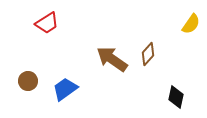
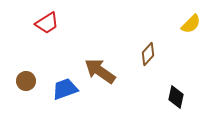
yellow semicircle: rotated 10 degrees clockwise
brown arrow: moved 12 px left, 12 px down
brown circle: moved 2 px left
blue trapezoid: rotated 16 degrees clockwise
